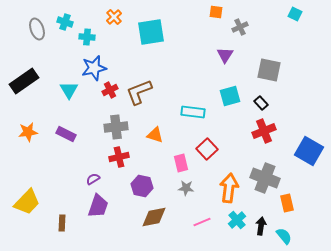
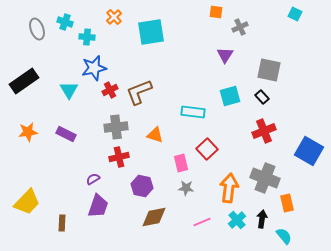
black rectangle at (261, 103): moved 1 px right, 6 px up
black arrow at (261, 226): moved 1 px right, 7 px up
